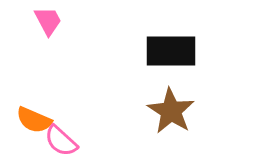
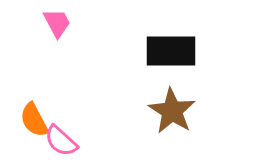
pink trapezoid: moved 9 px right, 2 px down
brown star: moved 1 px right
orange semicircle: rotated 39 degrees clockwise
